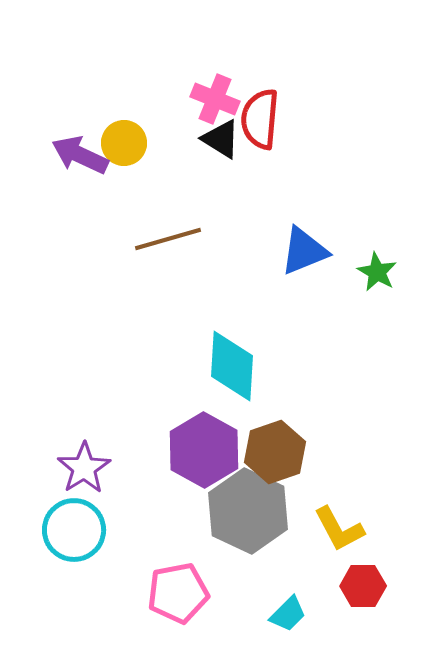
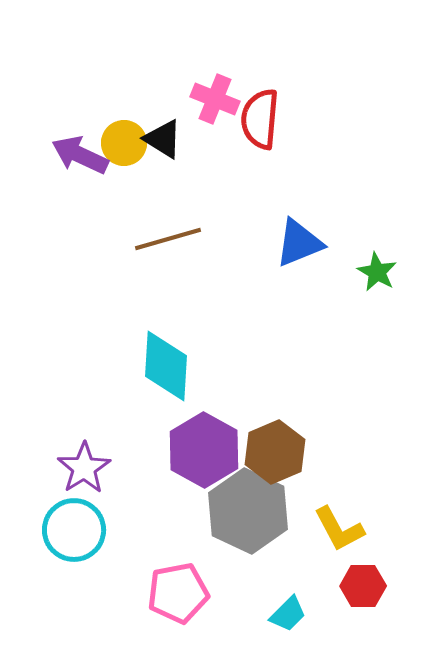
black triangle: moved 58 px left
blue triangle: moved 5 px left, 8 px up
cyan diamond: moved 66 px left
brown hexagon: rotated 4 degrees counterclockwise
